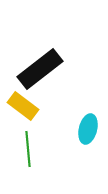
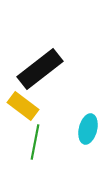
green line: moved 7 px right, 7 px up; rotated 16 degrees clockwise
